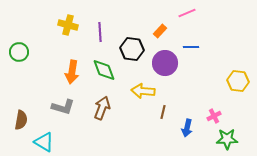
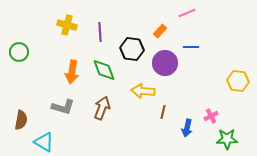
yellow cross: moved 1 px left
pink cross: moved 3 px left
